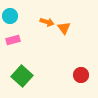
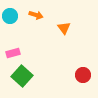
orange arrow: moved 11 px left, 7 px up
pink rectangle: moved 13 px down
red circle: moved 2 px right
